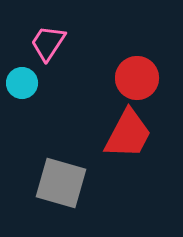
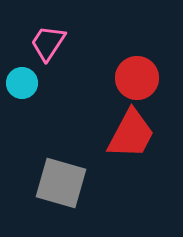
red trapezoid: moved 3 px right
